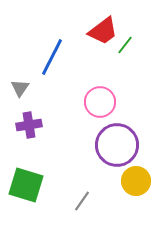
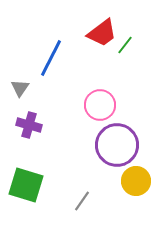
red trapezoid: moved 1 px left, 2 px down
blue line: moved 1 px left, 1 px down
pink circle: moved 3 px down
purple cross: rotated 25 degrees clockwise
